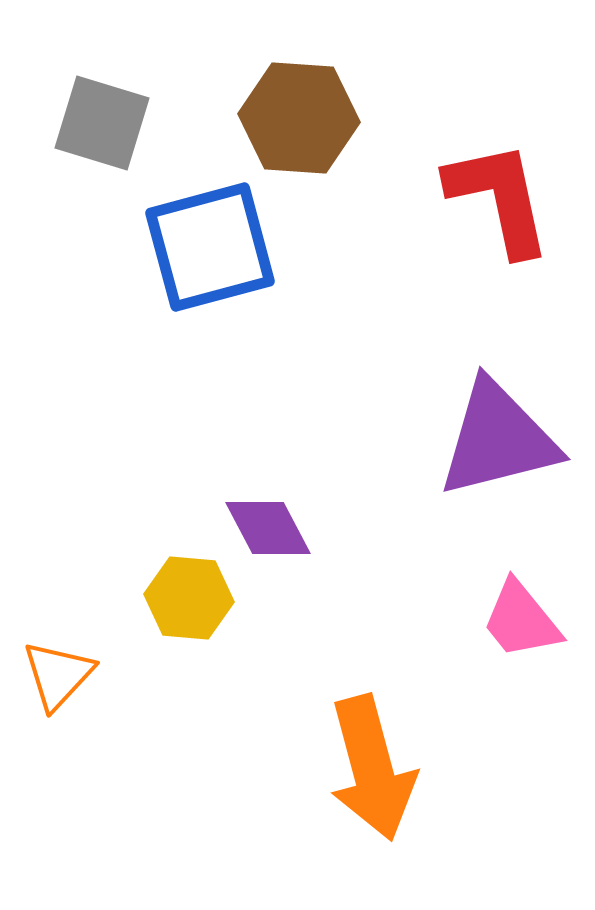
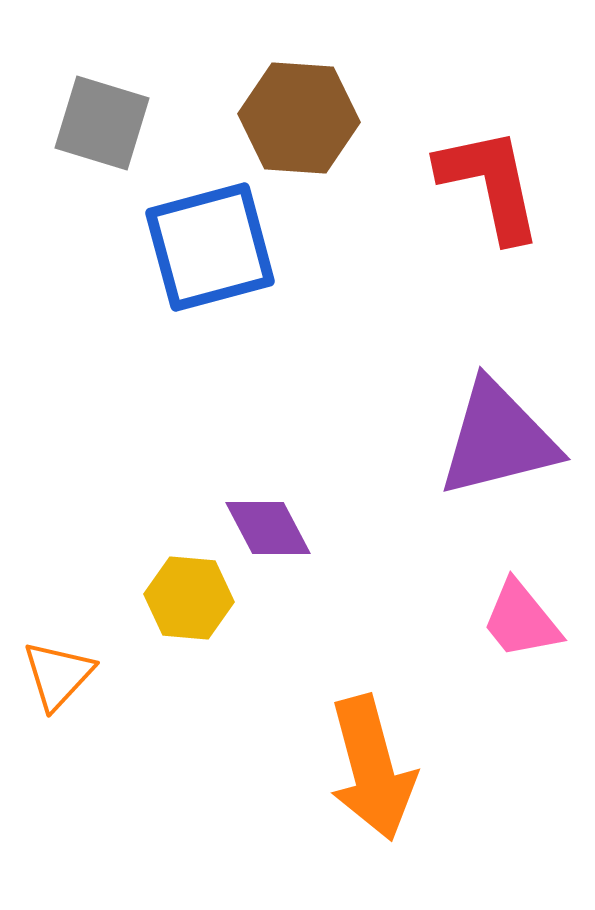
red L-shape: moved 9 px left, 14 px up
